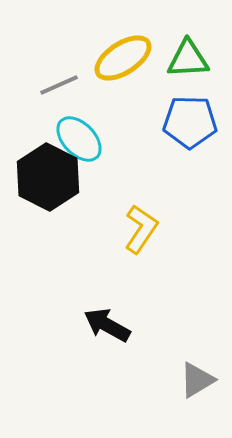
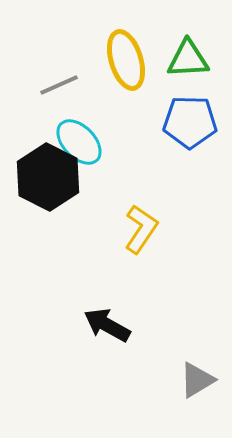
yellow ellipse: moved 3 px right, 2 px down; rotated 74 degrees counterclockwise
cyan ellipse: moved 3 px down
